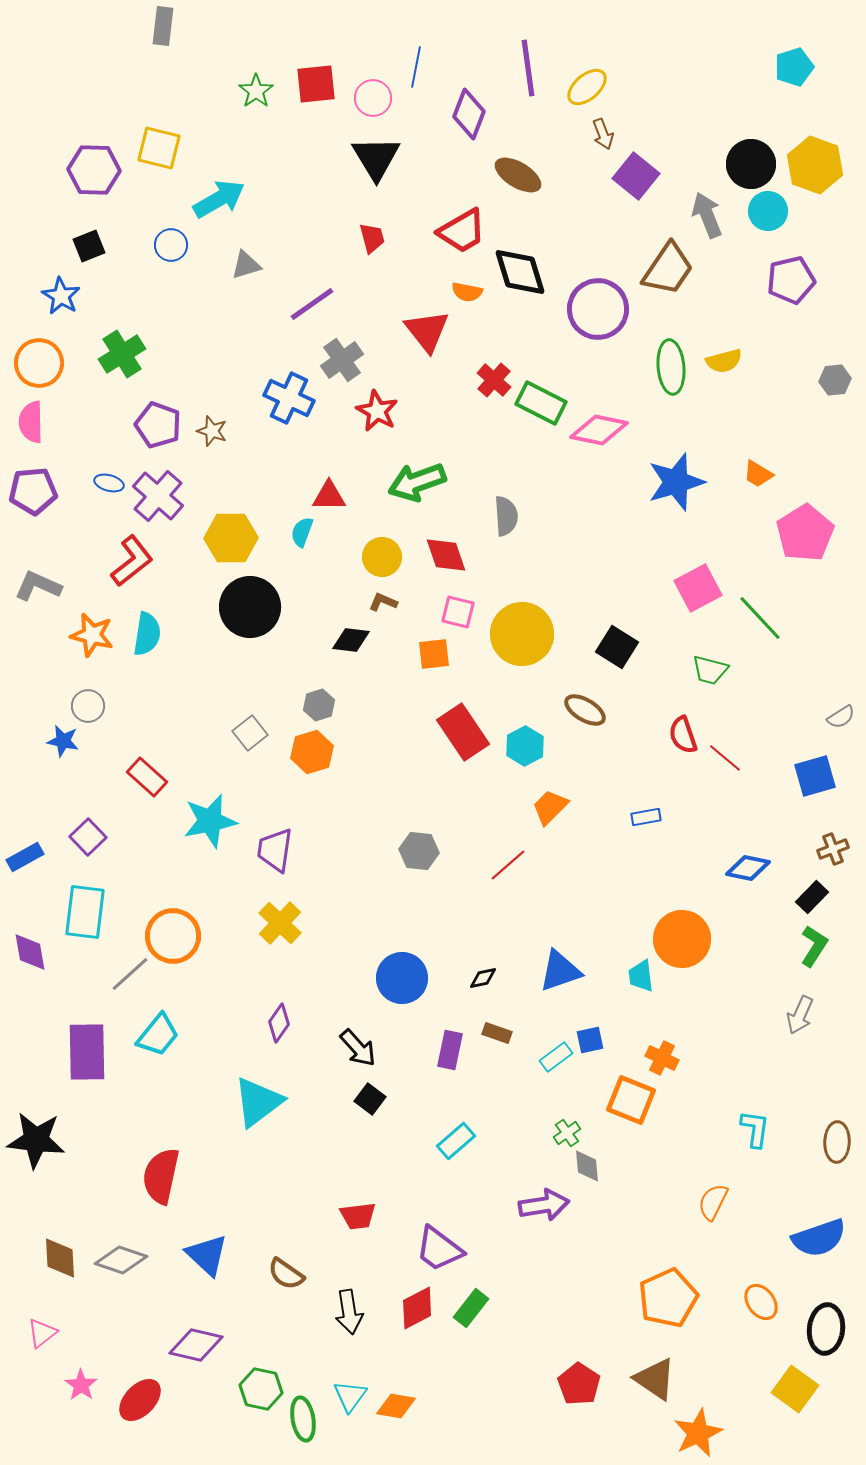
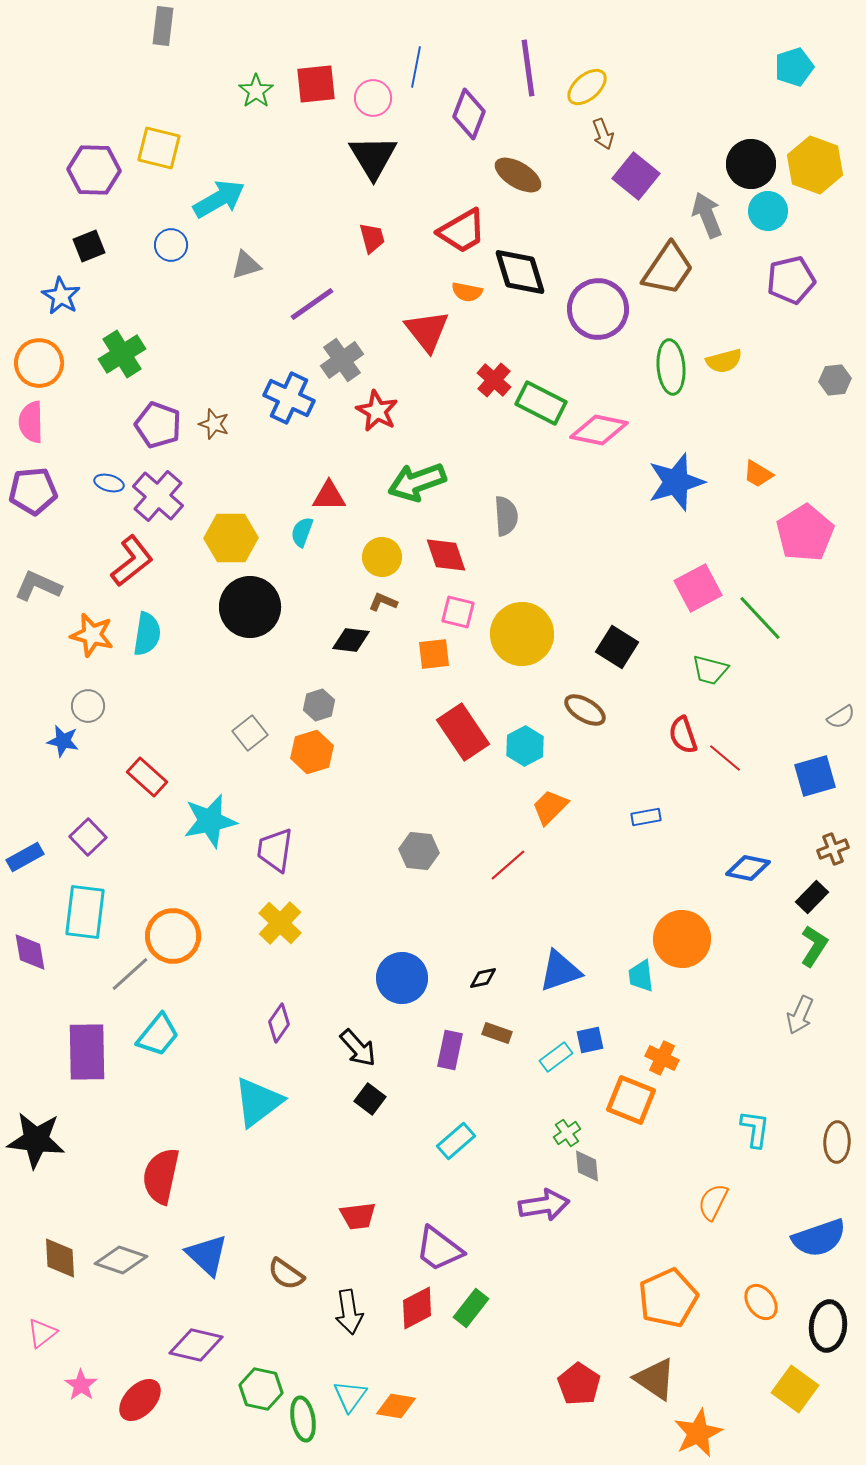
black triangle at (376, 158): moved 3 px left, 1 px up
brown star at (212, 431): moved 2 px right, 7 px up
black ellipse at (826, 1329): moved 2 px right, 3 px up
